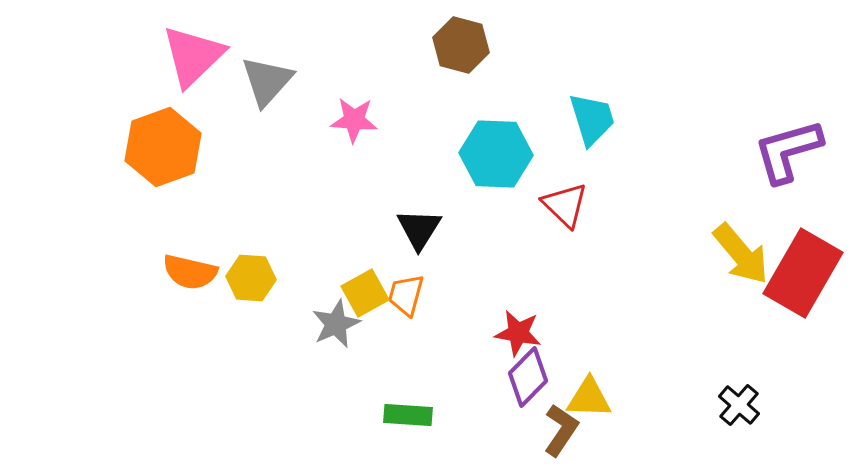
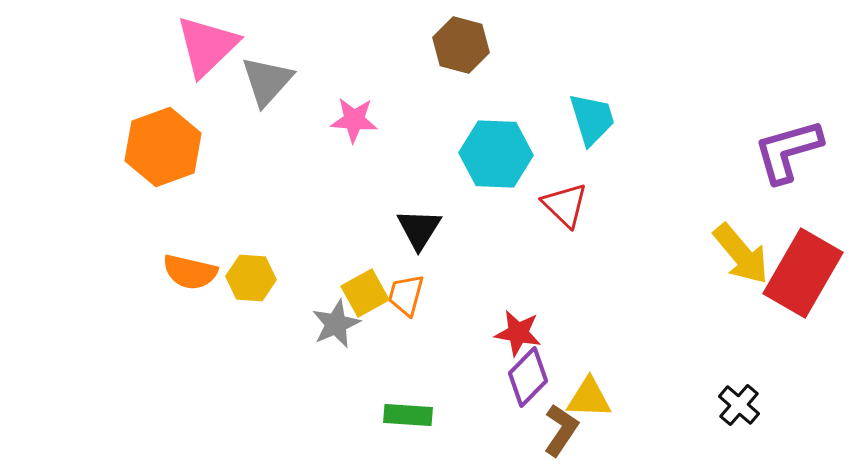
pink triangle: moved 14 px right, 10 px up
